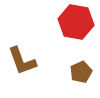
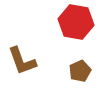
brown pentagon: moved 1 px left, 1 px up
